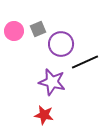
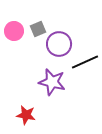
purple circle: moved 2 px left
red star: moved 18 px left
